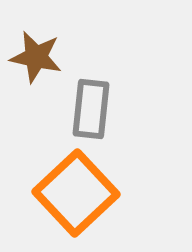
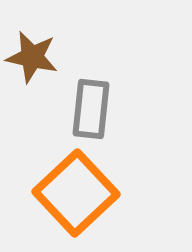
brown star: moved 4 px left
